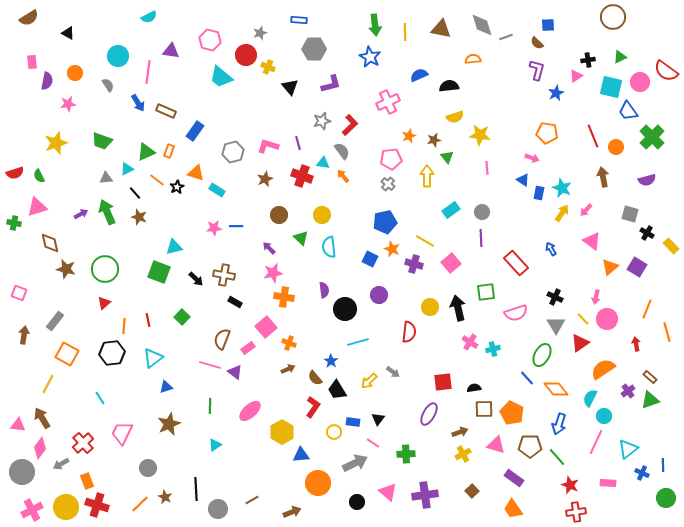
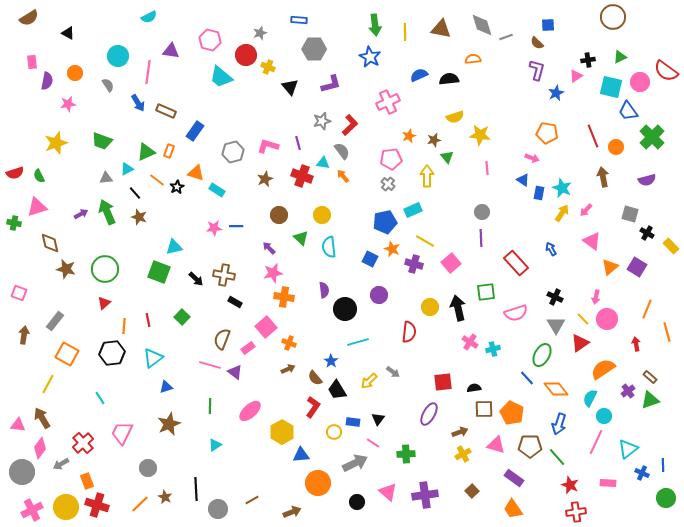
black semicircle at (449, 86): moved 7 px up
cyan rectangle at (451, 210): moved 38 px left; rotated 12 degrees clockwise
